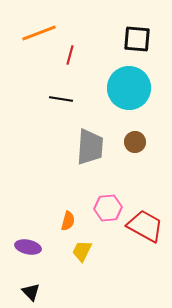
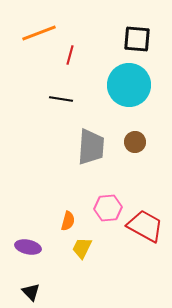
cyan circle: moved 3 px up
gray trapezoid: moved 1 px right
yellow trapezoid: moved 3 px up
